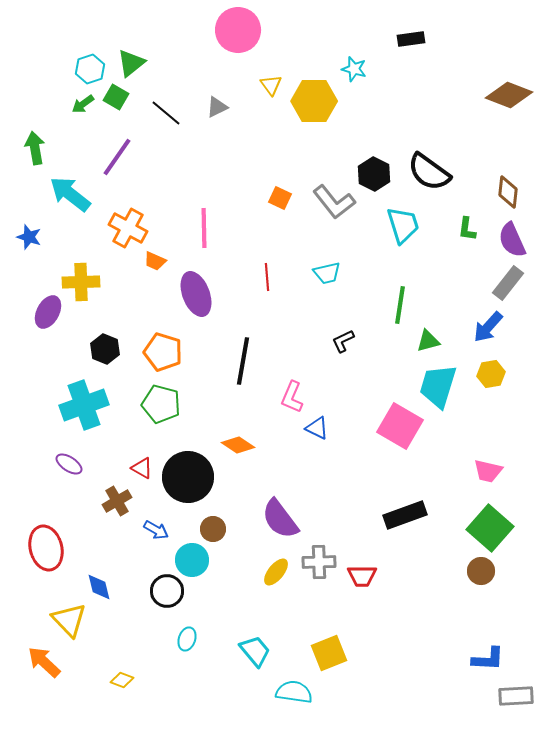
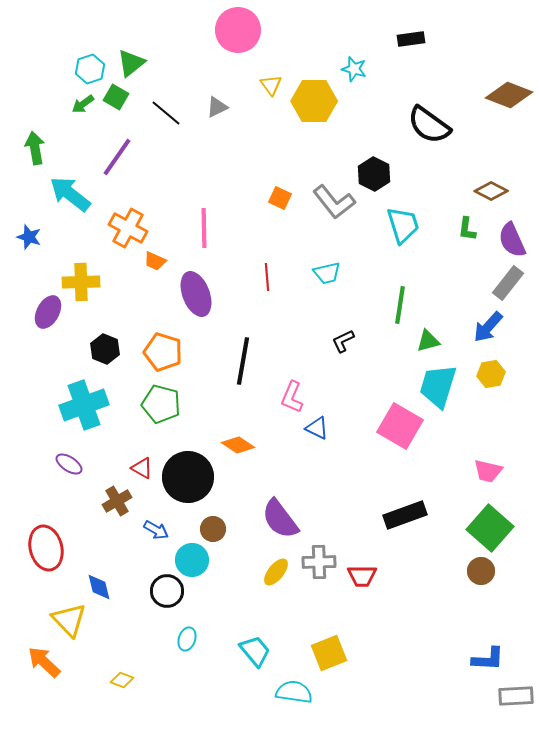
black semicircle at (429, 172): moved 47 px up
brown diamond at (508, 192): moved 17 px left, 1 px up; rotated 68 degrees counterclockwise
